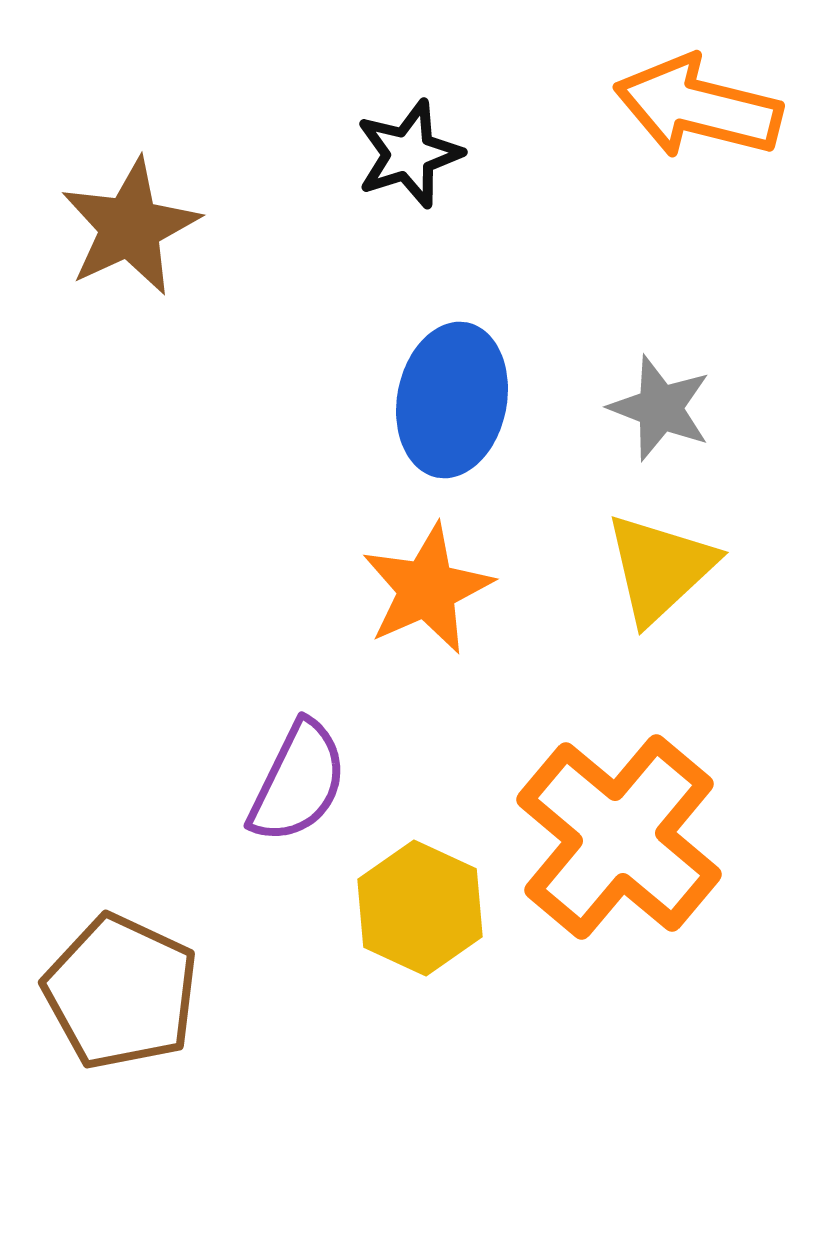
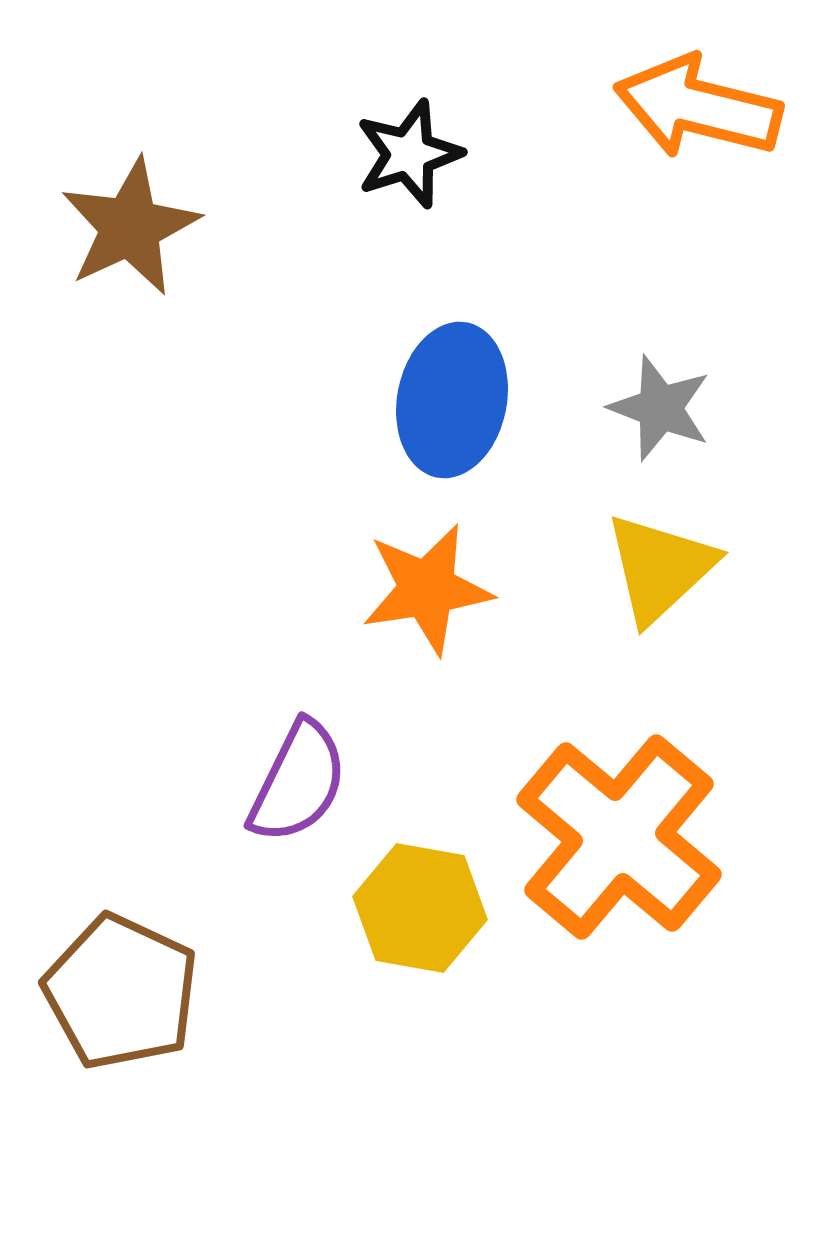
orange star: rotated 15 degrees clockwise
yellow hexagon: rotated 15 degrees counterclockwise
